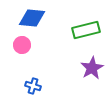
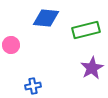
blue diamond: moved 14 px right
pink circle: moved 11 px left
blue cross: rotated 28 degrees counterclockwise
